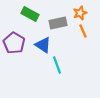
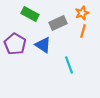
orange star: moved 2 px right
gray rectangle: rotated 12 degrees counterclockwise
orange line: rotated 40 degrees clockwise
purple pentagon: moved 1 px right, 1 px down
cyan line: moved 12 px right
